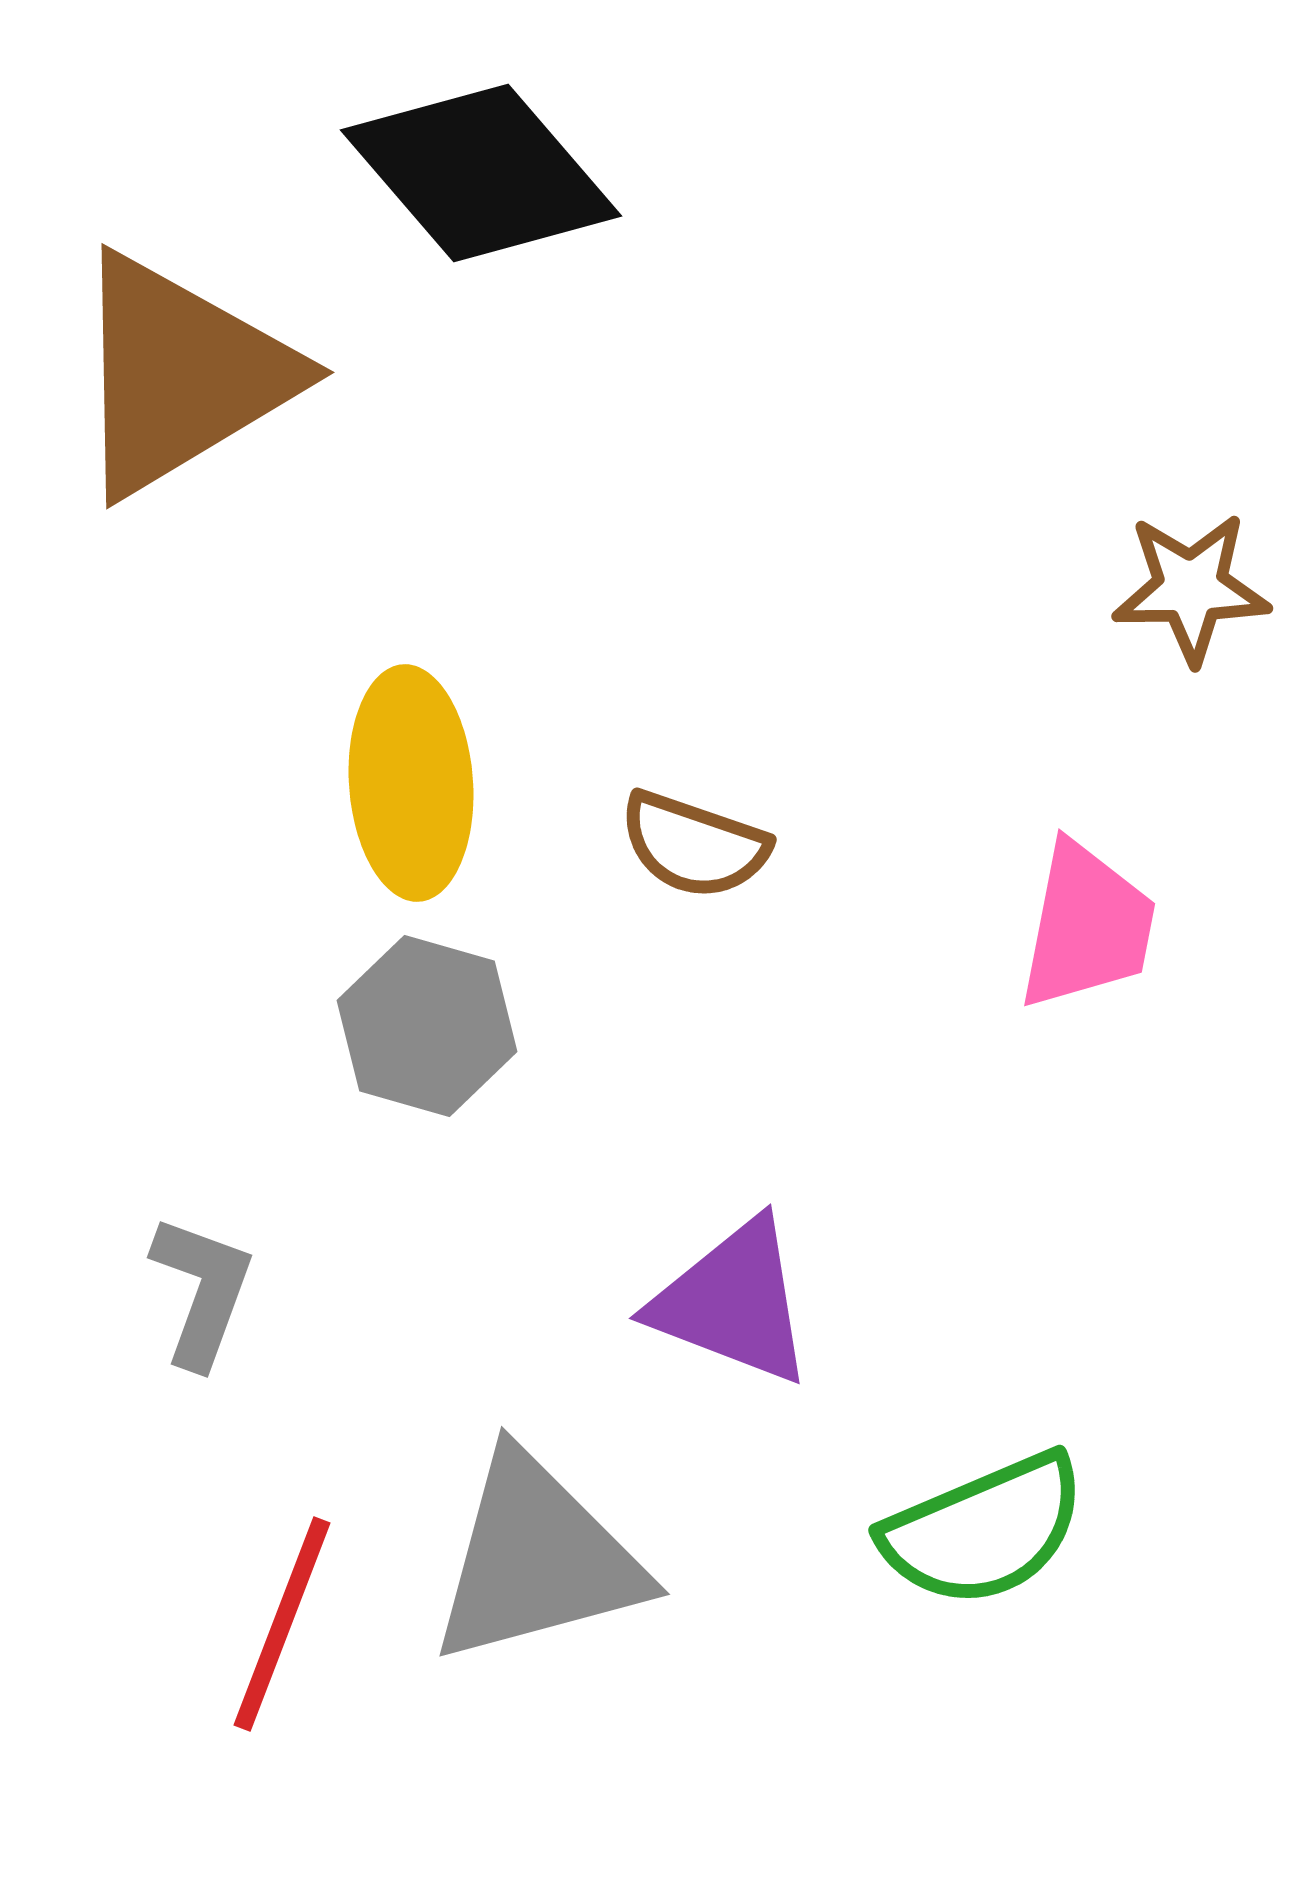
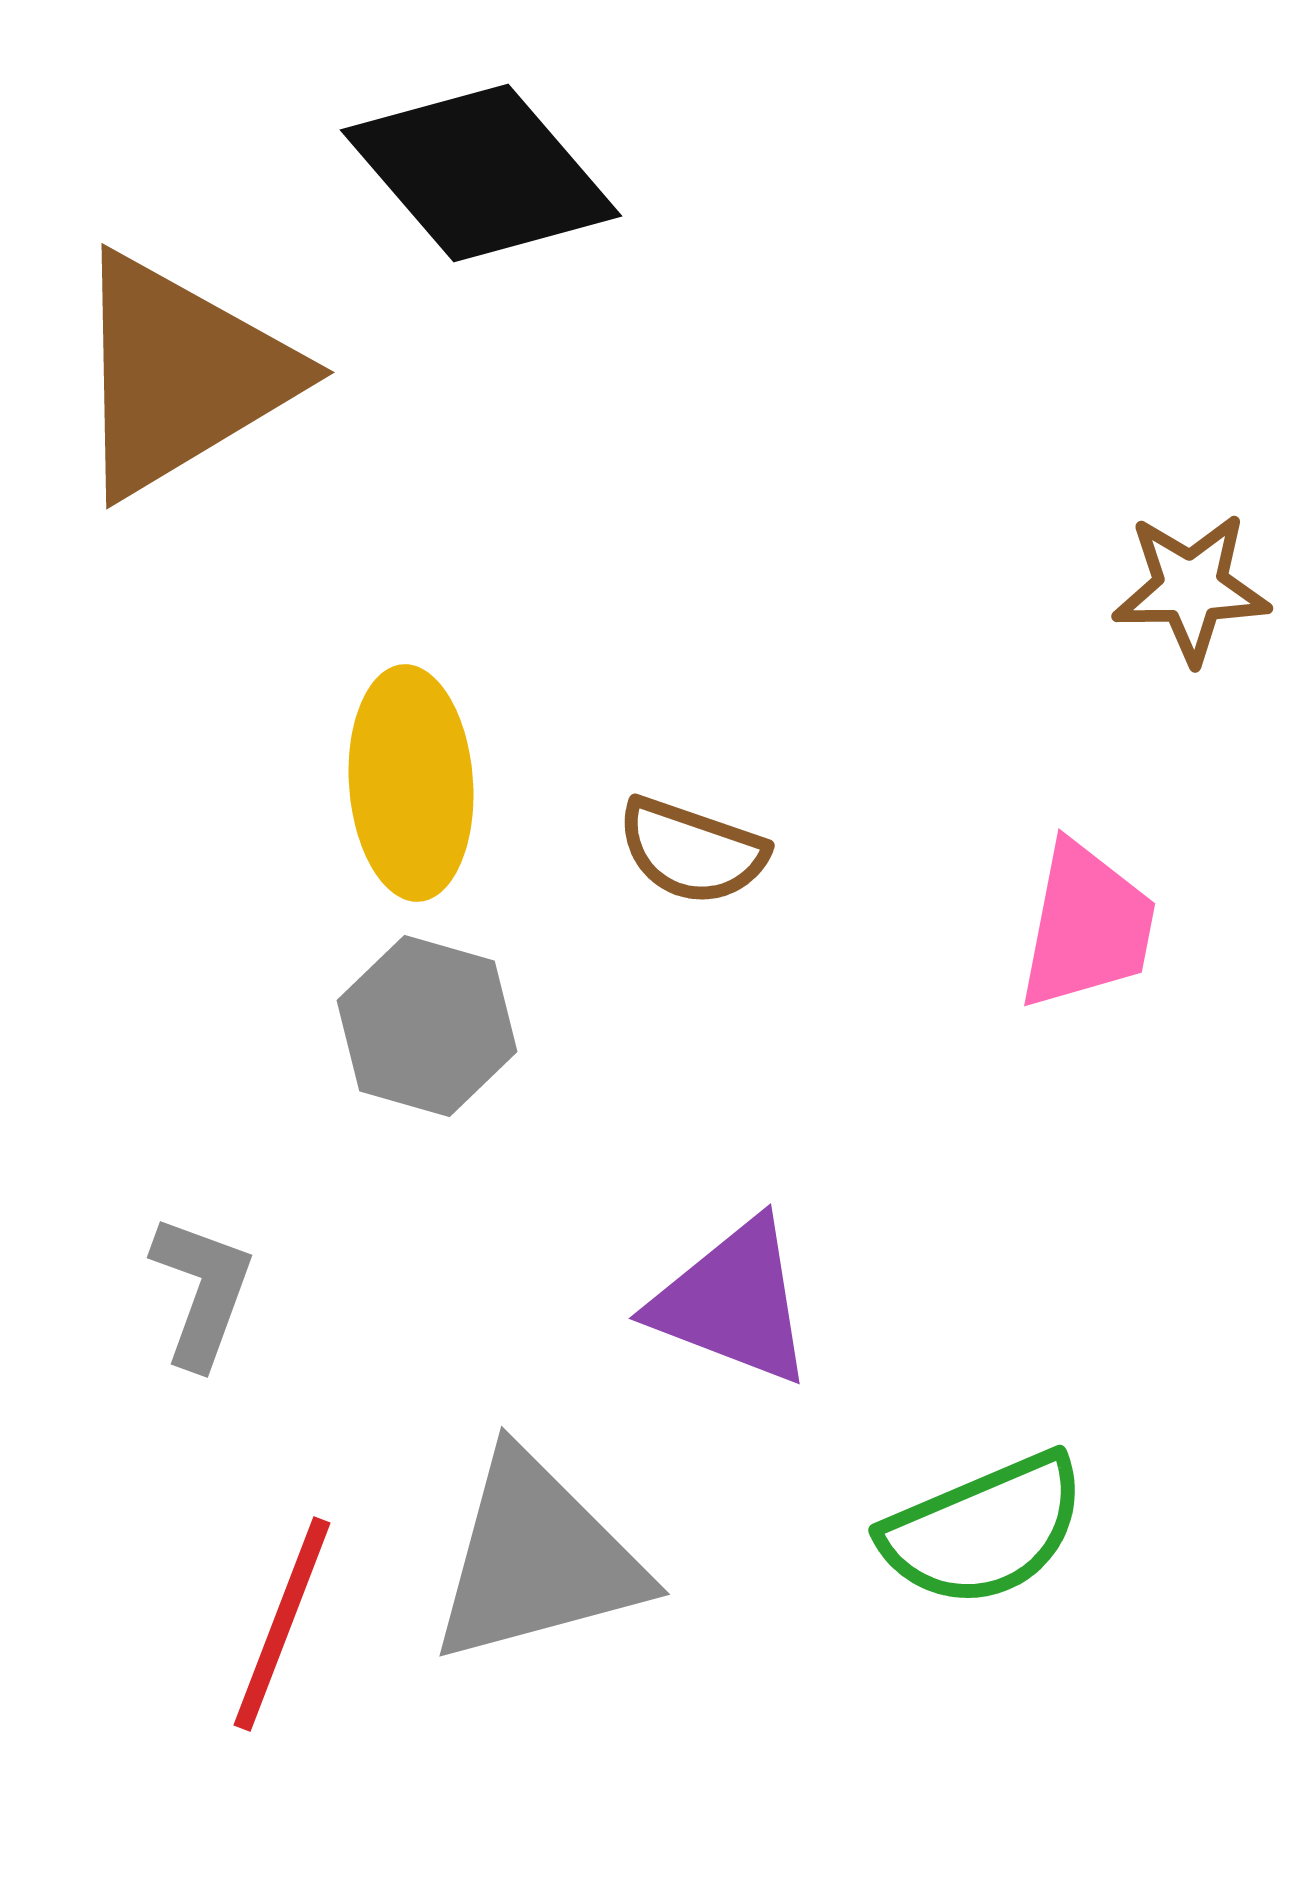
brown semicircle: moved 2 px left, 6 px down
